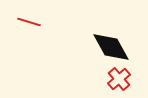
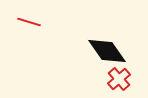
black diamond: moved 4 px left, 4 px down; rotated 6 degrees counterclockwise
